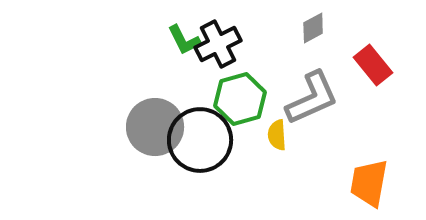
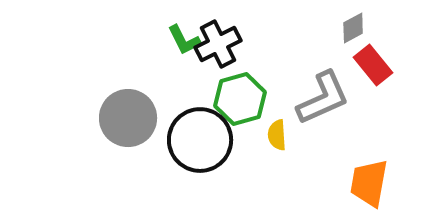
gray diamond: moved 40 px right
gray L-shape: moved 11 px right
gray circle: moved 27 px left, 9 px up
